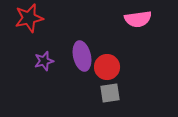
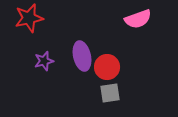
pink semicircle: rotated 12 degrees counterclockwise
